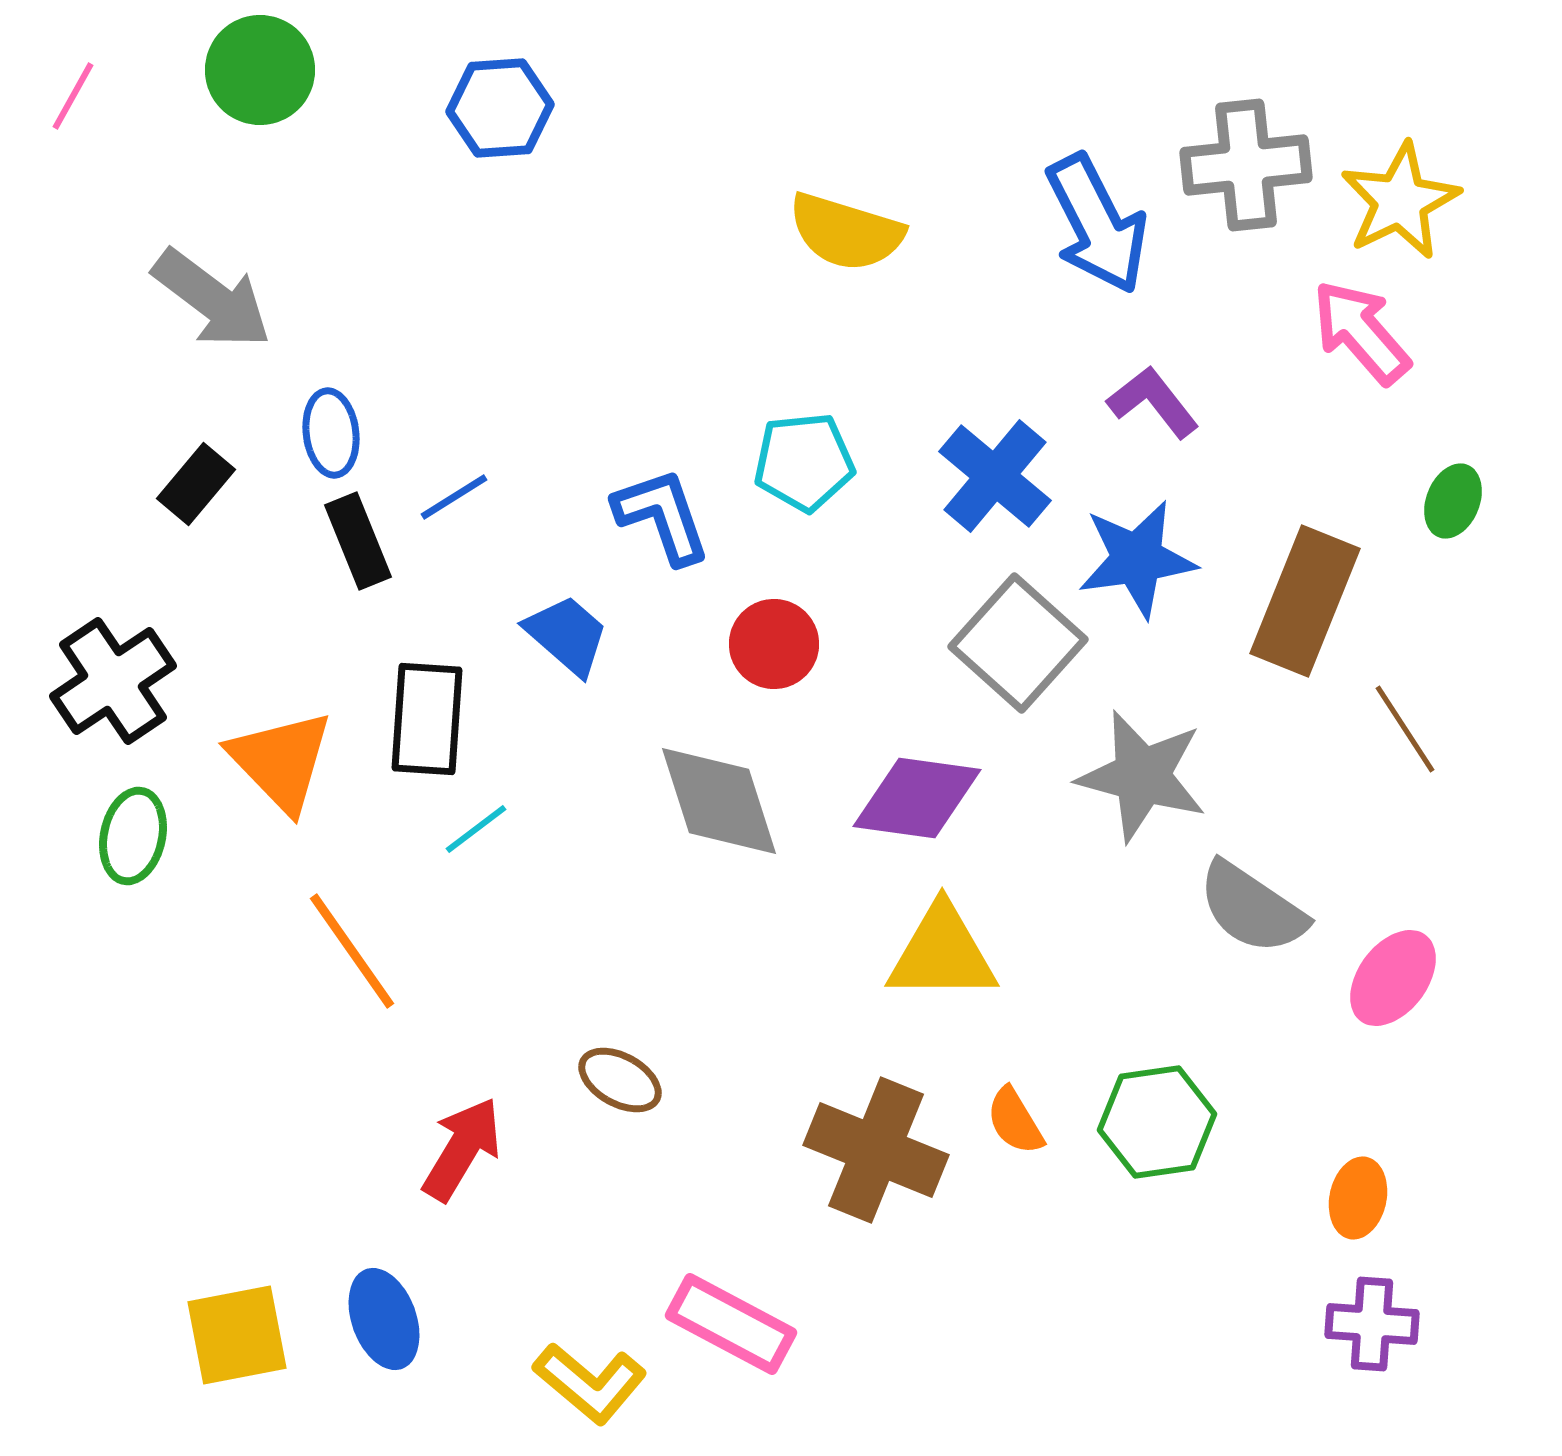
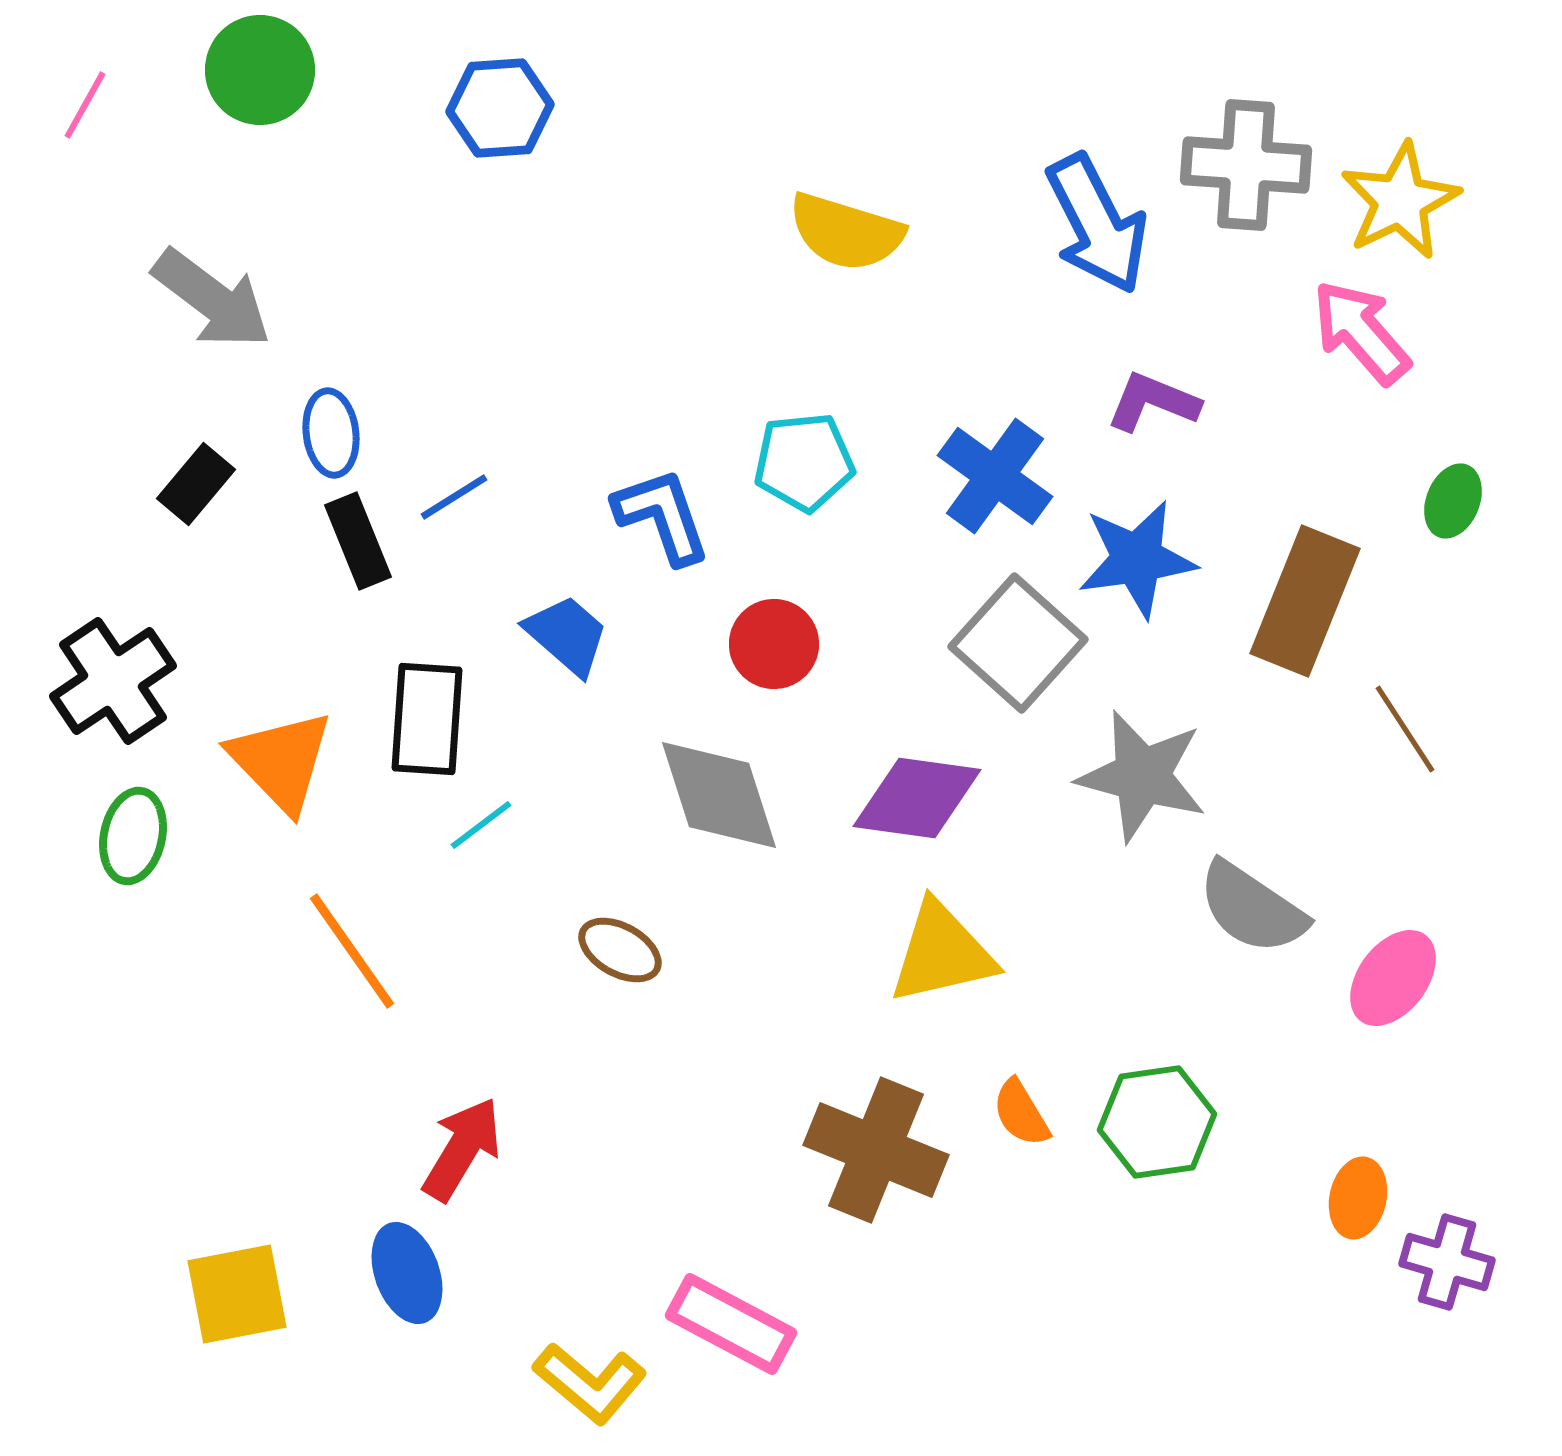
pink line at (73, 96): moved 12 px right, 9 px down
gray cross at (1246, 165): rotated 10 degrees clockwise
purple L-shape at (1153, 402): rotated 30 degrees counterclockwise
blue cross at (995, 476): rotated 4 degrees counterclockwise
gray diamond at (719, 801): moved 6 px up
cyan line at (476, 829): moved 5 px right, 4 px up
yellow triangle at (942, 953): rotated 13 degrees counterclockwise
brown ellipse at (620, 1080): moved 130 px up
orange semicircle at (1015, 1121): moved 6 px right, 8 px up
blue ellipse at (384, 1319): moved 23 px right, 46 px up
purple cross at (1372, 1324): moved 75 px right, 62 px up; rotated 12 degrees clockwise
yellow square at (237, 1335): moved 41 px up
